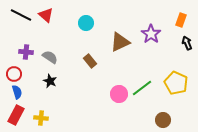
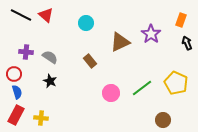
pink circle: moved 8 px left, 1 px up
